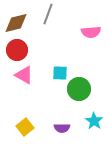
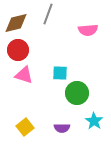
pink semicircle: moved 3 px left, 2 px up
red circle: moved 1 px right
pink triangle: rotated 12 degrees counterclockwise
green circle: moved 2 px left, 4 px down
